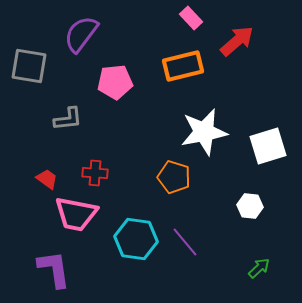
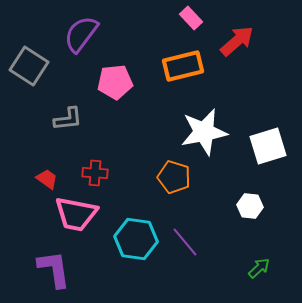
gray square: rotated 24 degrees clockwise
